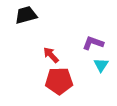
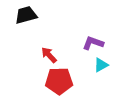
red arrow: moved 2 px left
cyan triangle: rotated 28 degrees clockwise
